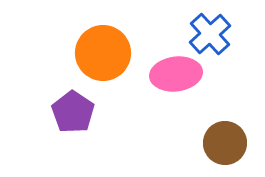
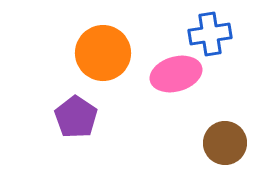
blue cross: rotated 33 degrees clockwise
pink ellipse: rotated 9 degrees counterclockwise
purple pentagon: moved 3 px right, 5 px down
